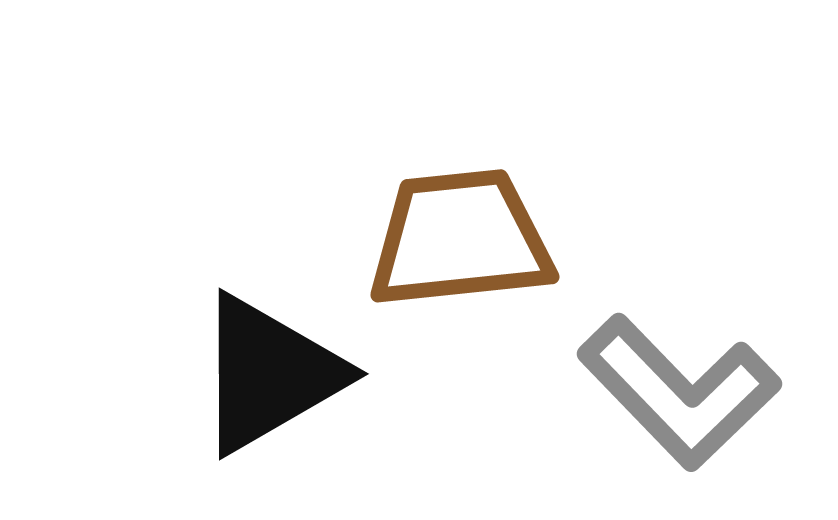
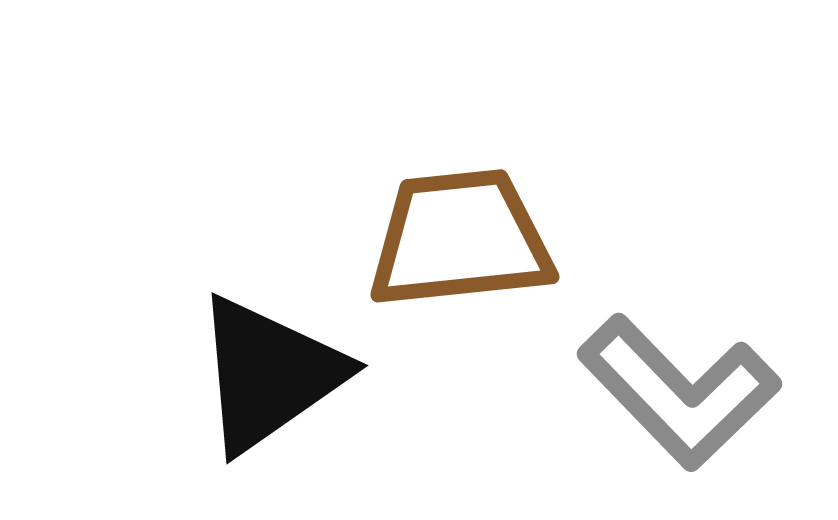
black triangle: rotated 5 degrees counterclockwise
